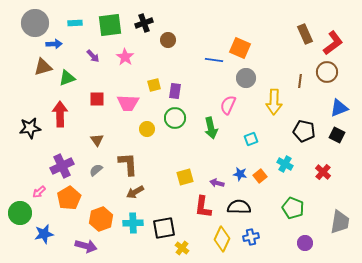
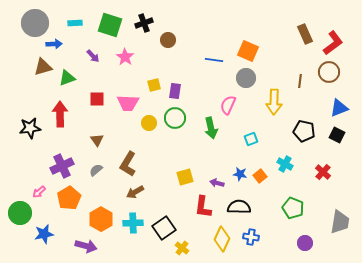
green square at (110, 25): rotated 25 degrees clockwise
orange square at (240, 48): moved 8 px right, 3 px down
brown circle at (327, 72): moved 2 px right
yellow circle at (147, 129): moved 2 px right, 6 px up
brown L-shape at (128, 164): rotated 145 degrees counterclockwise
orange hexagon at (101, 219): rotated 10 degrees counterclockwise
black square at (164, 228): rotated 25 degrees counterclockwise
blue cross at (251, 237): rotated 21 degrees clockwise
